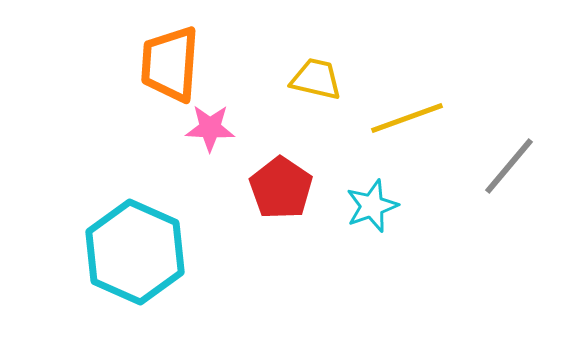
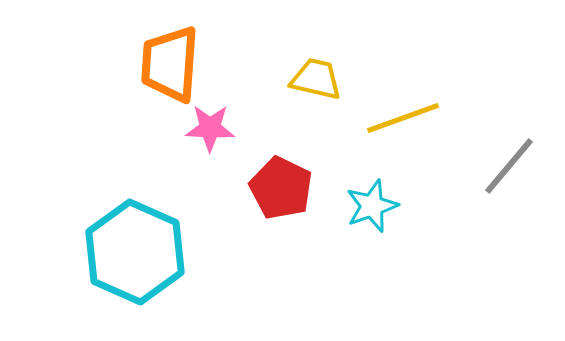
yellow line: moved 4 px left
red pentagon: rotated 8 degrees counterclockwise
